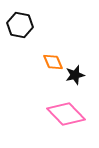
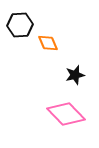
black hexagon: rotated 15 degrees counterclockwise
orange diamond: moved 5 px left, 19 px up
